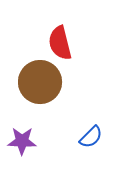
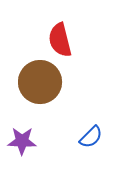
red semicircle: moved 3 px up
